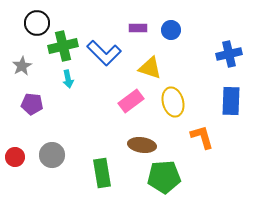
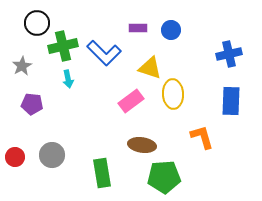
yellow ellipse: moved 8 px up; rotated 12 degrees clockwise
